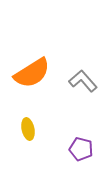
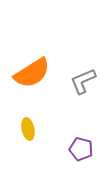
gray L-shape: rotated 72 degrees counterclockwise
